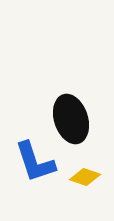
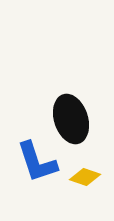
blue L-shape: moved 2 px right
